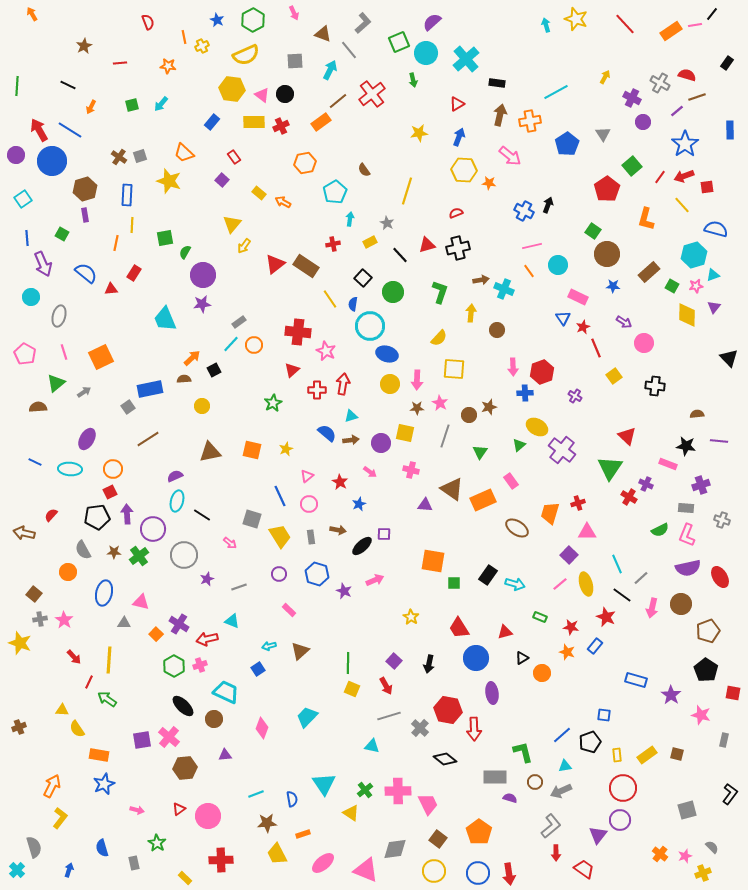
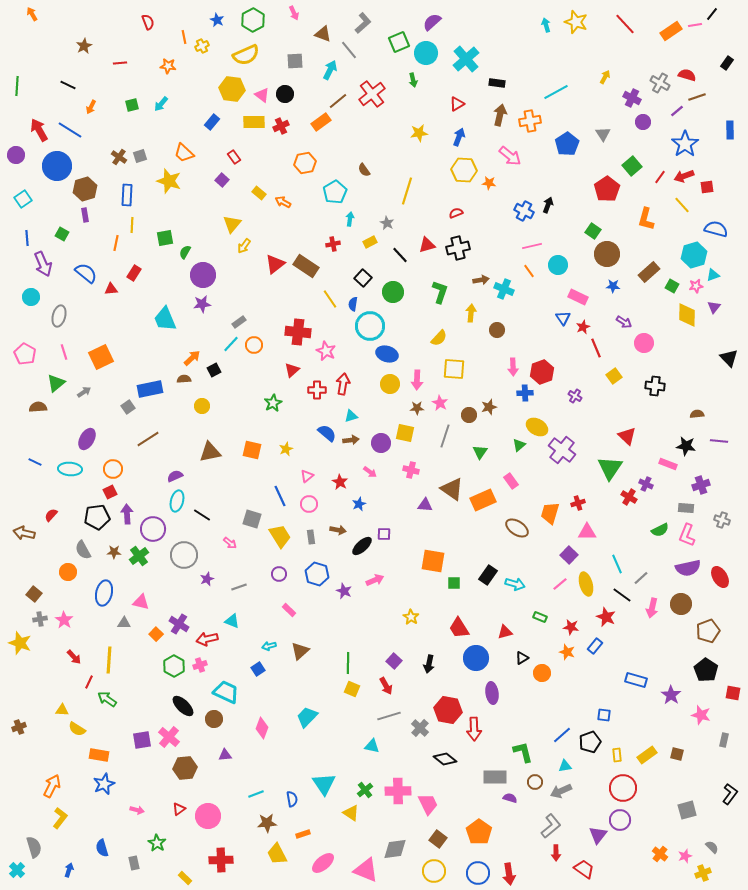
yellow star at (576, 19): moved 3 px down
blue circle at (52, 161): moved 5 px right, 5 px down
yellow semicircle at (77, 729): rotated 24 degrees counterclockwise
